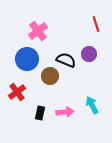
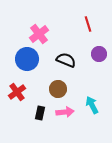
red line: moved 8 px left
pink cross: moved 1 px right, 3 px down
purple circle: moved 10 px right
brown circle: moved 8 px right, 13 px down
